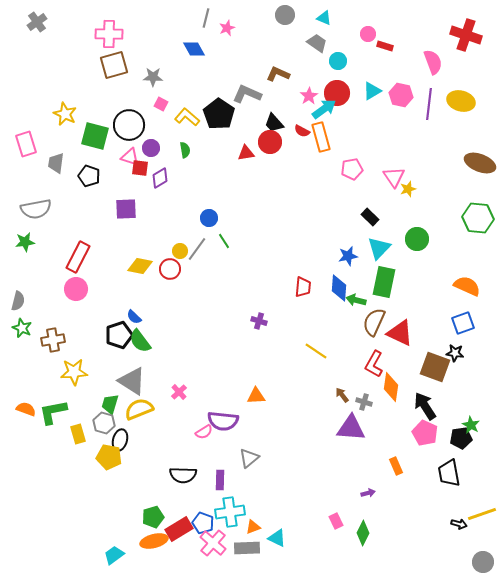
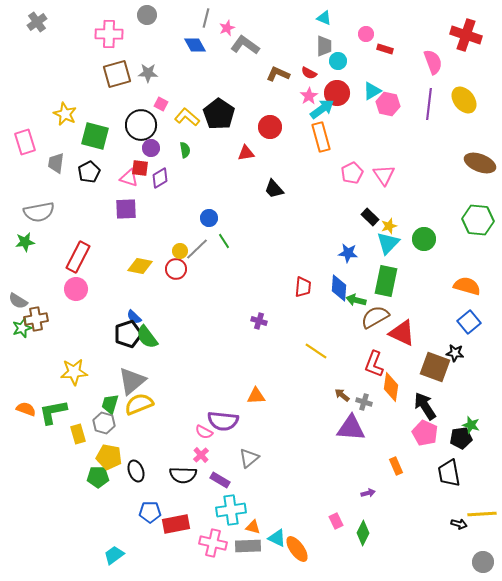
gray circle at (285, 15): moved 138 px left
pink circle at (368, 34): moved 2 px left
gray trapezoid at (317, 43): moved 7 px right, 3 px down; rotated 55 degrees clockwise
red rectangle at (385, 46): moved 3 px down
blue diamond at (194, 49): moved 1 px right, 4 px up
brown square at (114, 65): moved 3 px right, 9 px down
gray star at (153, 77): moved 5 px left, 4 px up
gray L-shape at (247, 94): moved 2 px left, 49 px up; rotated 12 degrees clockwise
pink hexagon at (401, 95): moved 13 px left, 9 px down
yellow ellipse at (461, 101): moved 3 px right, 1 px up; rotated 36 degrees clockwise
cyan arrow at (324, 109): moved 2 px left
black trapezoid at (274, 123): moved 66 px down
black circle at (129, 125): moved 12 px right
red semicircle at (302, 131): moved 7 px right, 58 px up
red circle at (270, 142): moved 15 px up
pink rectangle at (26, 144): moved 1 px left, 2 px up
pink triangle at (130, 157): moved 1 px left, 21 px down
pink pentagon at (352, 169): moved 4 px down; rotated 15 degrees counterclockwise
black pentagon at (89, 176): moved 4 px up; rotated 25 degrees clockwise
pink triangle at (394, 177): moved 10 px left, 2 px up
yellow star at (408, 189): moved 19 px left, 37 px down
gray semicircle at (36, 209): moved 3 px right, 3 px down
green hexagon at (478, 218): moved 2 px down
green circle at (417, 239): moved 7 px right
cyan triangle at (379, 248): moved 9 px right, 5 px up
gray line at (197, 249): rotated 10 degrees clockwise
blue star at (348, 256): moved 3 px up; rotated 18 degrees clockwise
red circle at (170, 269): moved 6 px right
green rectangle at (384, 282): moved 2 px right, 1 px up
orange semicircle at (467, 286): rotated 8 degrees counterclockwise
gray semicircle at (18, 301): rotated 108 degrees clockwise
brown semicircle at (374, 322): moved 1 px right, 5 px up; rotated 36 degrees clockwise
blue square at (463, 323): moved 6 px right, 1 px up; rotated 20 degrees counterclockwise
green star at (22, 328): rotated 30 degrees clockwise
red triangle at (400, 333): moved 2 px right
black pentagon at (119, 335): moved 9 px right, 1 px up
brown cross at (53, 340): moved 17 px left, 21 px up
green semicircle at (140, 341): moved 7 px right, 4 px up
red L-shape at (374, 364): rotated 8 degrees counterclockwise
gray triangle at (132, 381): rotated 48 degrees clockwise
pink cross at (179, 392): moved 22 px right, 63 px down
brown arrow at (342, 395): rotated 14 degrees counterclockwise
yellow semicircle at (139, 409): moved 5 px up
green star at (471, 425): rotated 12 degrees counterclockwise
pink semicircle at (204, 432): rotated 60 degrees clockwise
black ellipse at (120, 440): moved 16 px right, 31 px down; rotated 35 degrees counterclockwise
purple rectangle at (220, 480): rotated 60 degrees counterclockwise
cyan cross at (230, 512): moved 1 px right, 2 px up
yellow line at (482, 514): rotated 16 degrees clockwise
green pentagon at (153, 517): moved 55 px left, 40 px up; rotated 15 degrees clockwise
blue pentagon at (203, 523): moved 53 px left, 11 px up; rotated 20 degrees counterclockwise
orange triangle at (253, 527): rotated 35 degrees clockwise
red rectangle at (179, 529): moved 3 px left, 5 px up; rotated 20 degrees clockwise
orange ellipse at (154, 541): moved 143 px right, 8 px down; rotated 68 degrees clockwise
pink cross at (213, 543): rotated 28 degrees counterclockwise
gray rectangle at (247, 548): moved 1 px right, 2 px up
